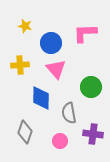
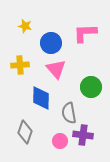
purple cross: moved 10 px left, 1 px down
